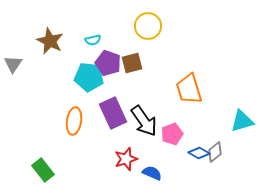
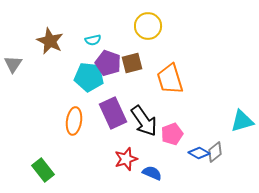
orange trapezoid: moved 19 px left, 10 px up
